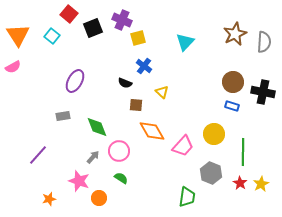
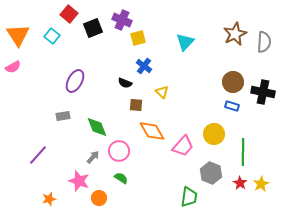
green trapezoid: moved 2 px right
